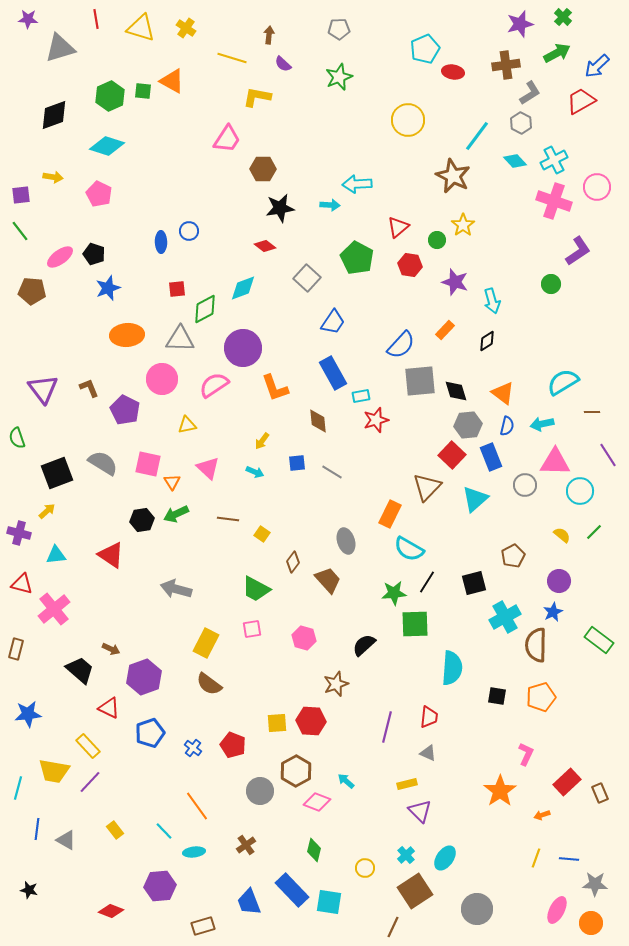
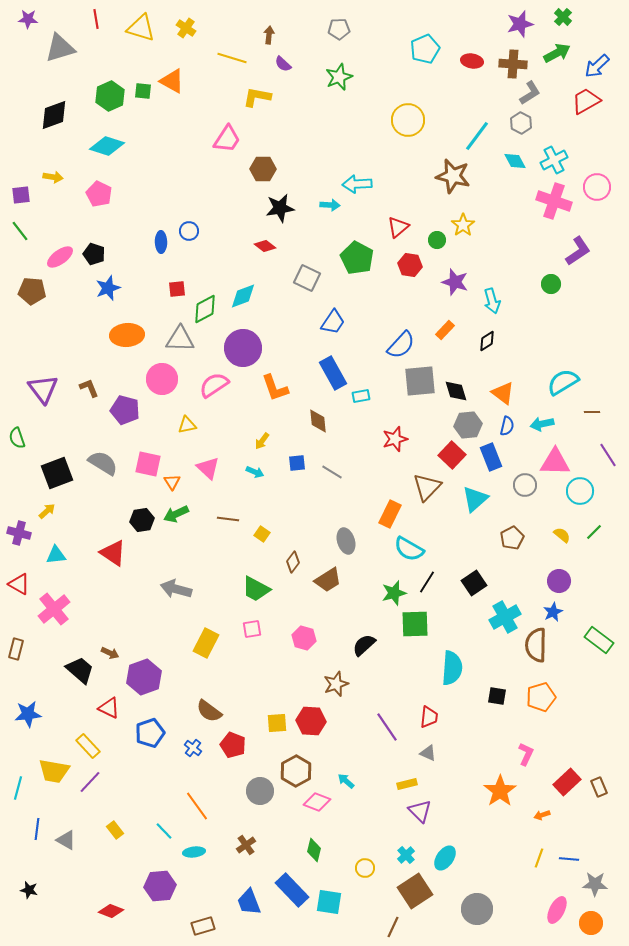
brown cross at (506, 65): moved 7 px right, 1 px up; rotated 12 degrees clockwise
red ellipse at (453, 72): moved 19 px right, 11 px up
red trapezoid at (581, 101): moved 5 px right
cyan diamond at (515, 161): rotated 15 degrees clockwise
brown star at (453, 176): rotated 12 degrees counterclockwise
gray square at (307, 278): rotated 16 degrees counterclockwise
cyan diamond at (243, 288): moved 8 px down
purple pentagon at (125, 410): rotated 12 degrees counterclockwise
red star at (376, 420): moved 19 px right, 19 px down
red triangle at (111, 555): moved 2 px right, 2 px up
brown pentagon at (513, 556): moved 1 px left, 18 px up
brown trapezoid at (328, 580): rotated 100 degrees clockwise
black square at (474, 583): rotated 20 degrees counterclockwise
red triangle at (22, 584): moved 3 px left; rotated 15 degrees clockwise
green star at (394, 593): rotated 10 degrees counterclockwise
brown arrow at (111, 649): moved 1 px left, 4 px down
brown semicircle at (209, 684): moved 27 px down
purple line at (387, 727): rotated 48 degrees counterclockwise
brown rectangle at (600, 793): moved 1 px left, 6 px up
yellow line at (536, 858): moved 3 px right
